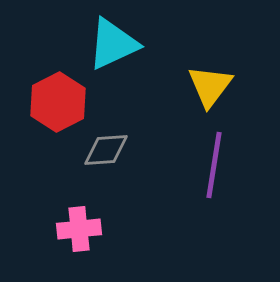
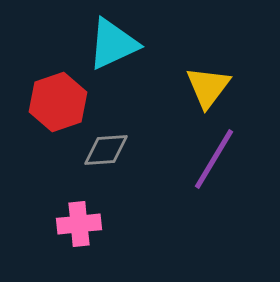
yellow triangle: moved 2 px left, 1 px down
red hexagon: rotated 8 degrees clockwise
purple line: moved 6 px up; rotated 22 degrees clockwise
pink cross: moved 5 px up
